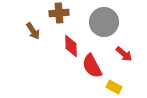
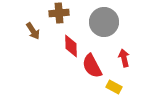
red arrow: moved 4 px down; rotated 144 degrees counterclockwise
